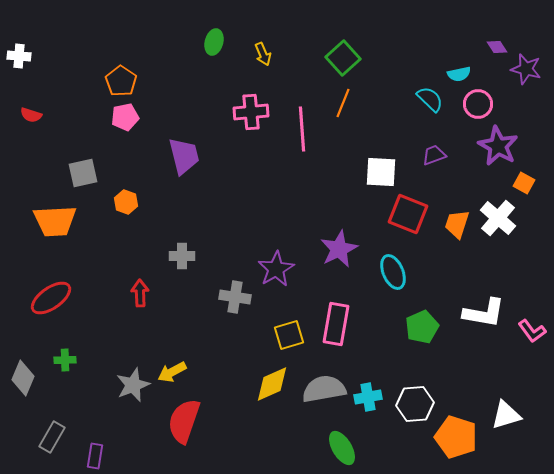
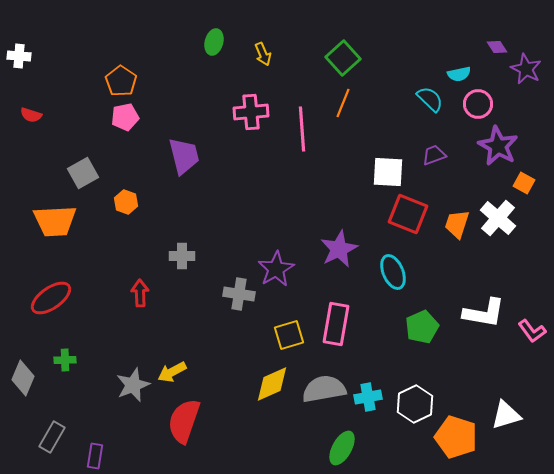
purple star at (526, 69): rotated 12 degrees clockwise
white square at (381, 172): moved 7 px right
gray square at (83, 173): rotated 16 degrees counterclockwise
gray cross at (235, 297): moved 4 px right, 3 px up
white hexagon at (415, 404): rotated 21 degrees counterclockwise
green ellipse at (342, 448): rotated 60 degrees clockwise
